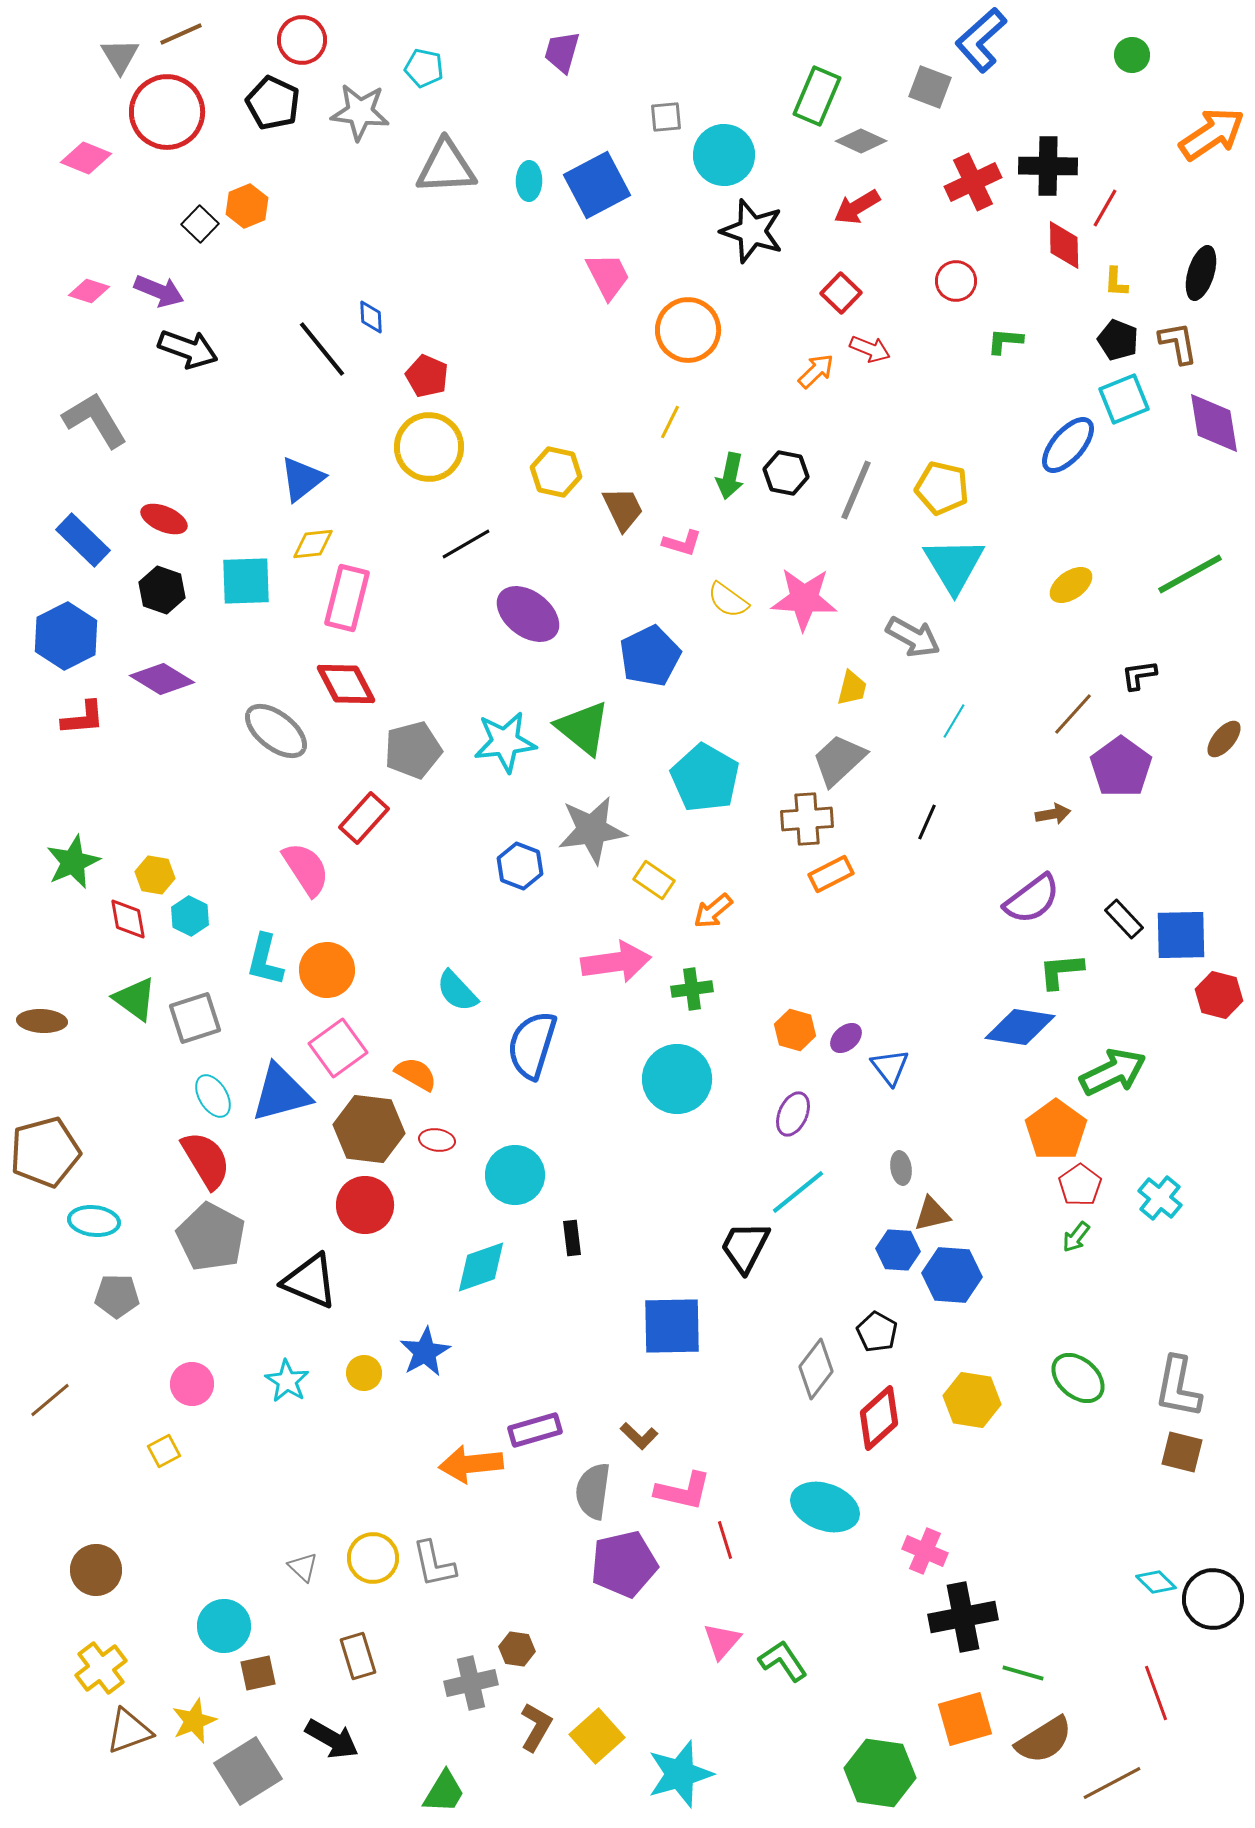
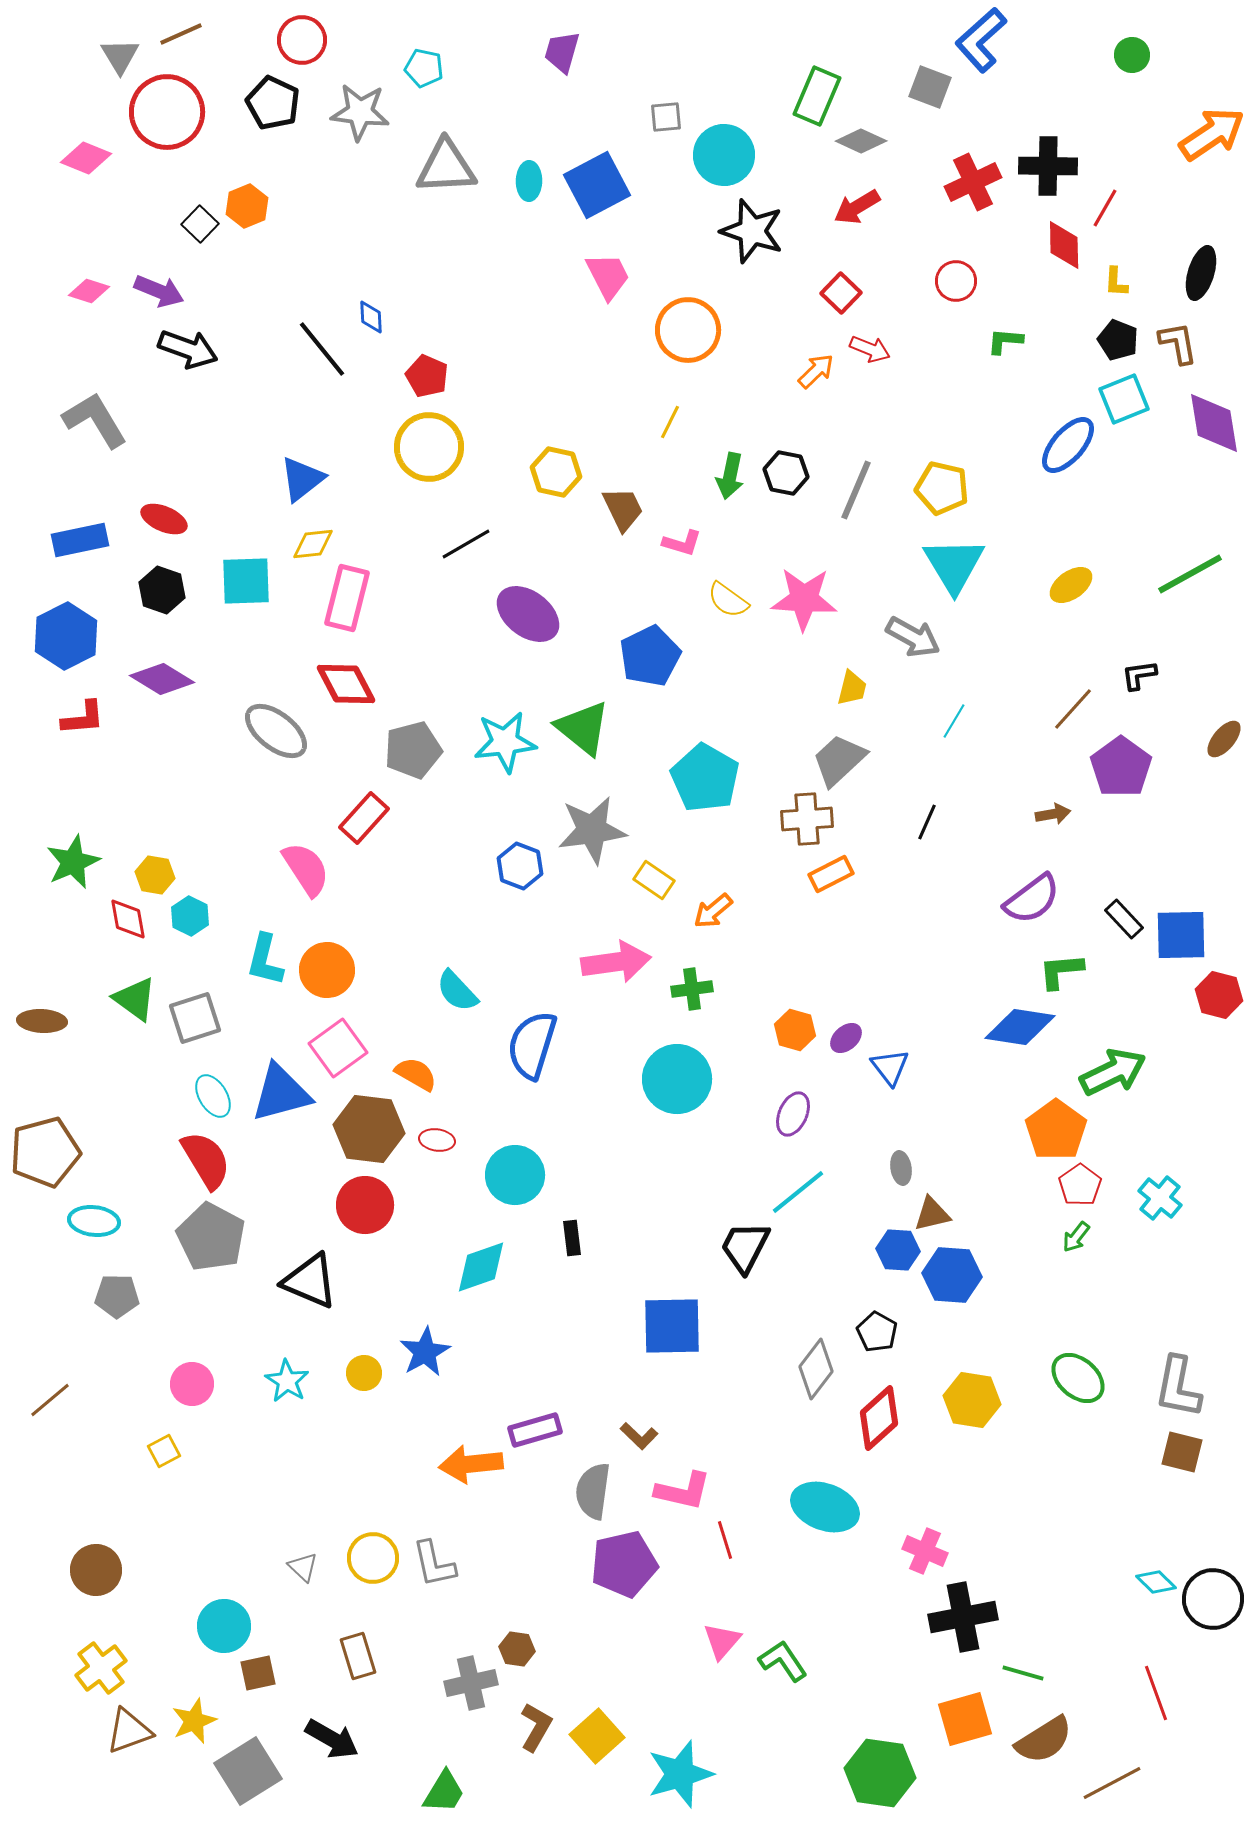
blue rectangle at (83, 540): moved 3 px left; rotated 56 degrees counterclockwise
brown line at (1073, 714): moved 5 px up
